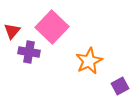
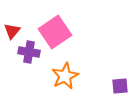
pink square: moved 3 px right, 5 px down; rotated 12 degrees clockwise
orange star: moved 24 px left, 15 px down
purple square: rotated 24 degrees clockwise
